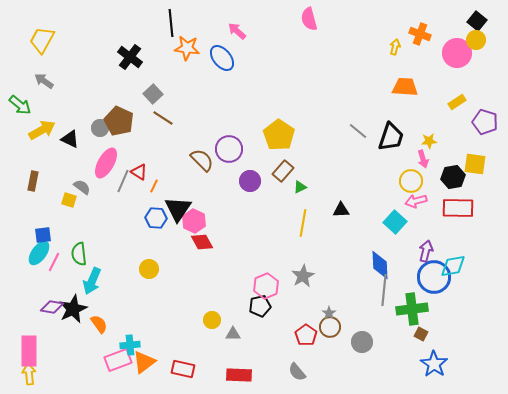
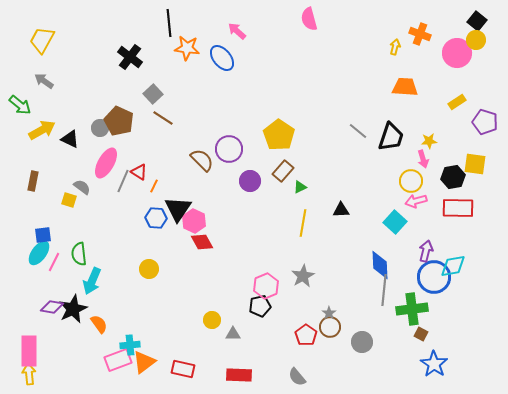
black line at (171, 23): moved 2 px left
gray semicircle at (297, 372): moved 5 px down
